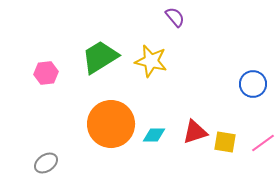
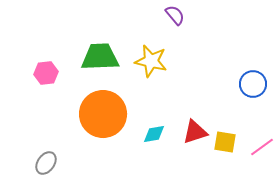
purple semicircle: moved 2 px up
green trapezoid: rotated 30 degrees clockwise
orange circle: moved 8 px left, 10 px up
cyan diamond: moved 1 px up; rotated 10 degrees counterclockwise
pink line: moved 1 px left, 4 px down
gray ellipse: rotated 20 degrees counterclockwise
